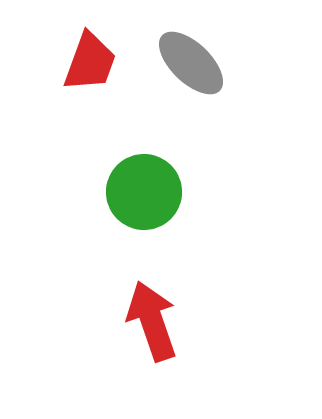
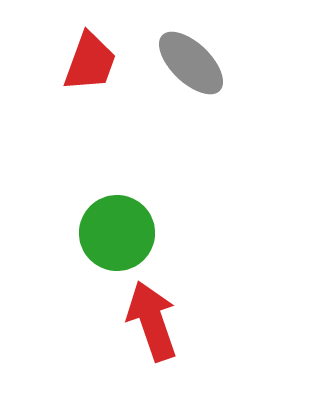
green circle: moved 27 px left, 41 px down
